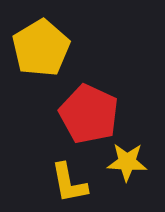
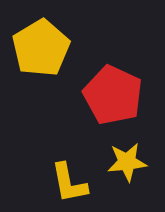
red pentagon: moved 24 px right, 19 px up
yellow star: rotated 9 degrees counterclockwise
